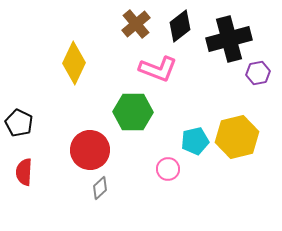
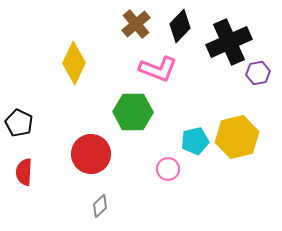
black diamond: rotated 8 degrees counterclockwise
black cross: moved 3 px down; rotated 9 degrees counterclockwise
red circle: moved 1 px right, 4 px down
gray diamond: moved 18 px down
